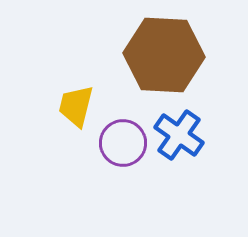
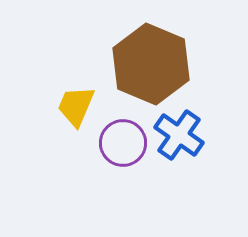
brown hexagon: moved 13 px left, 9 px down; rotated 20 degrees clockwise
yellow trapezoid: rotated 9 degrees clockwise
